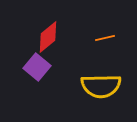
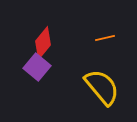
red diamond: moved 5 px left, 6 px down; rotated 12 degrees counterclockwise
yellow semicircle: moved 1 px right, 1 px down; rotated 129 degrees counterclockwise
